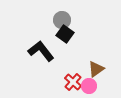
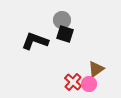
black square: rotated 18 degrees counterclockwise
black L-shape: moved 6 px left, 10 px up; rotated 32 degrees counterclockwise
pink circle: moved 2 px up
